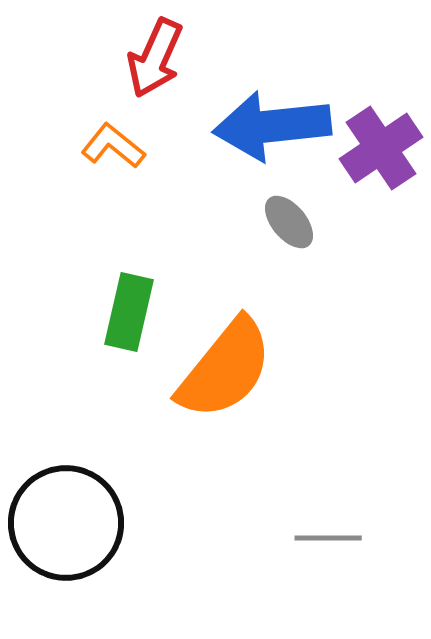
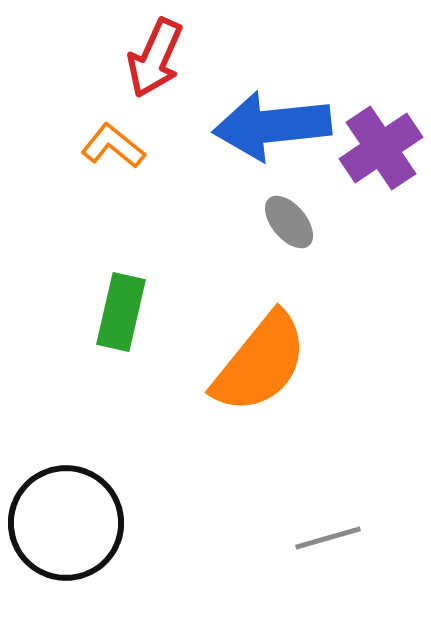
green rectangle: moved 8 px left
orange semicircle: moved 35 px right, 6 px up
gray line: rotated 16 degrees counterclockwise
